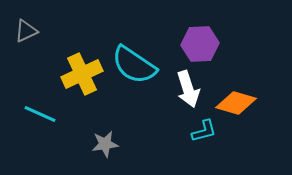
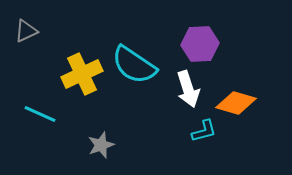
gray star: moved 4 px left, 1 px down; rotated 12 degrees counterclockwise
